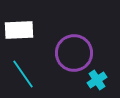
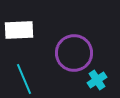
cyan line: moved 1 px right, 5 px down; rotated 12 degrees clockwise
